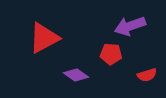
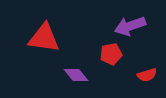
red triangle: rotated 36 degrees clockwise
red pentagon: rotated 15 degrees counterclockwise
purple diamond: rotated 15 degrees clockwise
